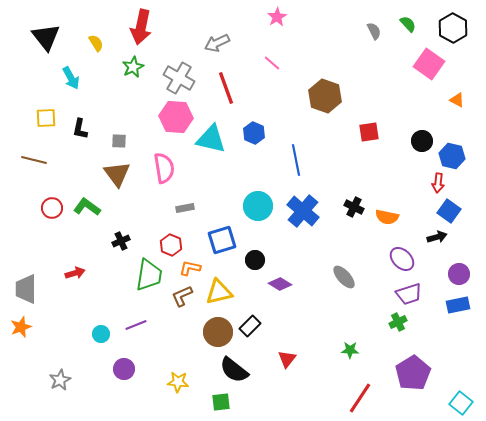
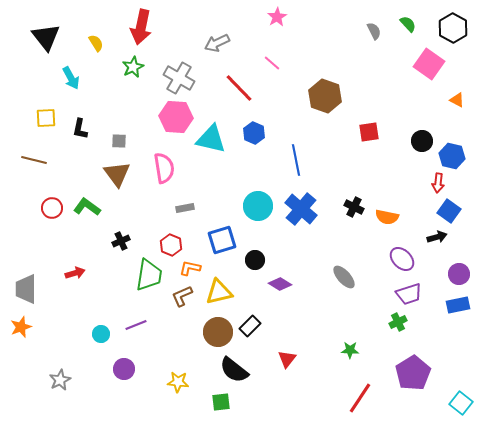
red line at (226, 88): moved 13 px right; rotated 24 degrees counterclockwise
blue cross at (303, 211): moved 2 px left, 2 px up
